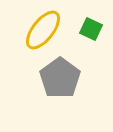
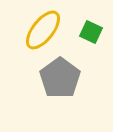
green square: moved 3 px down
